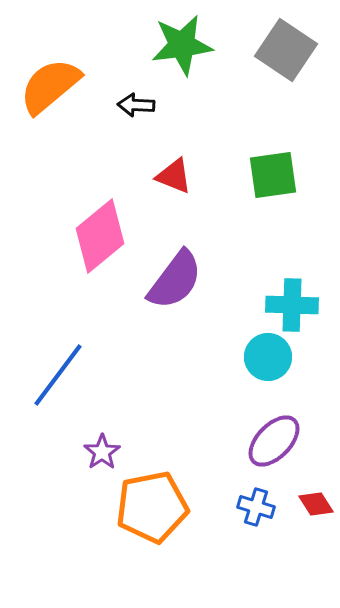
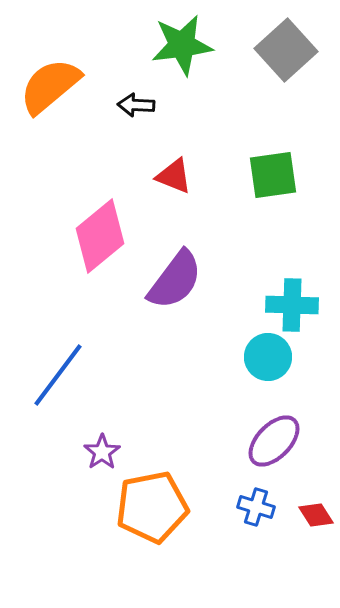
gray square: rotated 14 degrees clockwise
red diamond: moved 11 px down
